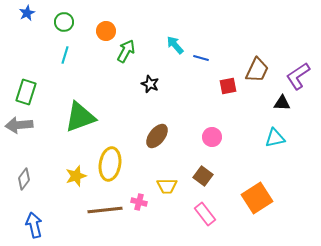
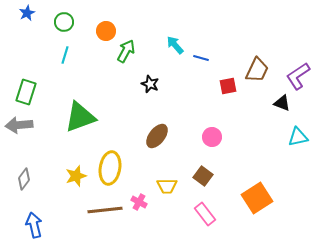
black triangle: rotated 18 degrees clockwise
cyan triangle: moved 23 px right, 1 px up
yellow ellipse: moved 4 px down
pink cross: rotated 14 degrees clockwise
